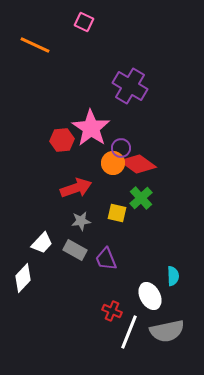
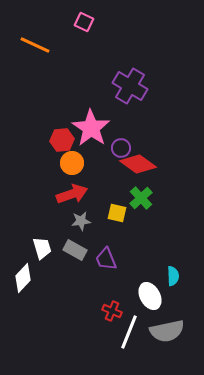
orange circle: moved 41 px left
red arrow: moved 4 px left, 6 px down
white trapezoid: moved 5 px down; rotated 60 degrees counterclockwise
